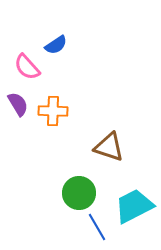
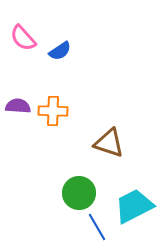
blue semicircle: moved 4 px right, 6 px down
pink semicircle: moved 4 px left, 29 px up
purple semicircle: moved 2 px down; rotated 55 degrees counterclockwise
brown triangle: moved 4 px up
